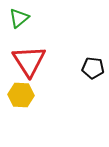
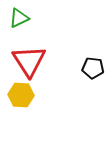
green triangle: rotated 15 degrees clockwise
